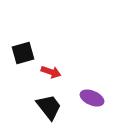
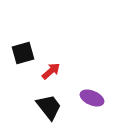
red arrow: moved 1 px up; rotated 60 degrees counterclockwise
